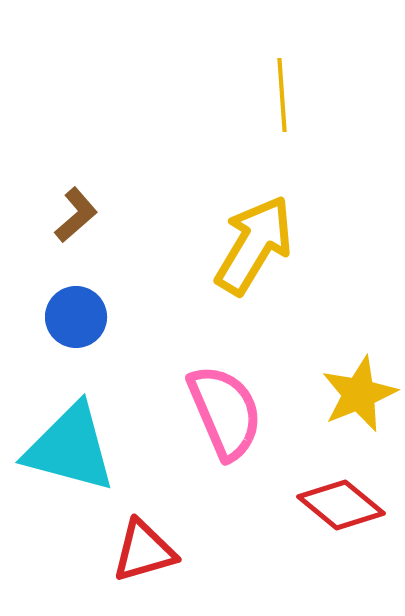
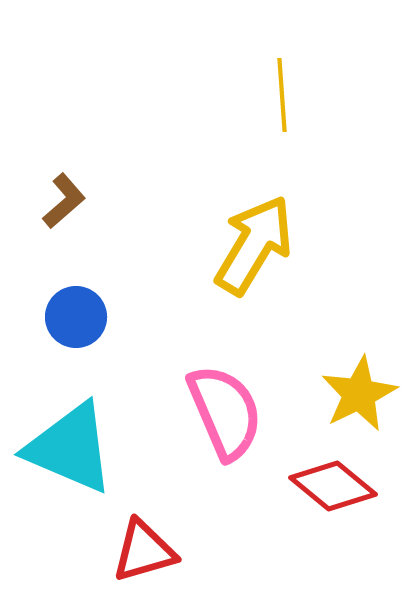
brown L-shape: moved 12 px left, 14 px up
yellow star: rotated 4 degrees counterclockwise
cyan triangle: rotated 8 degrees clockwise
red diamond: moved 8 px left, 19 px up
